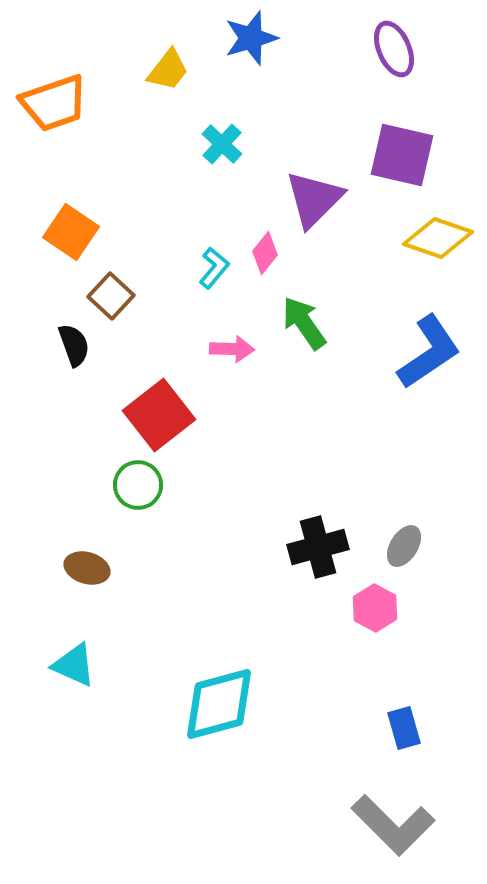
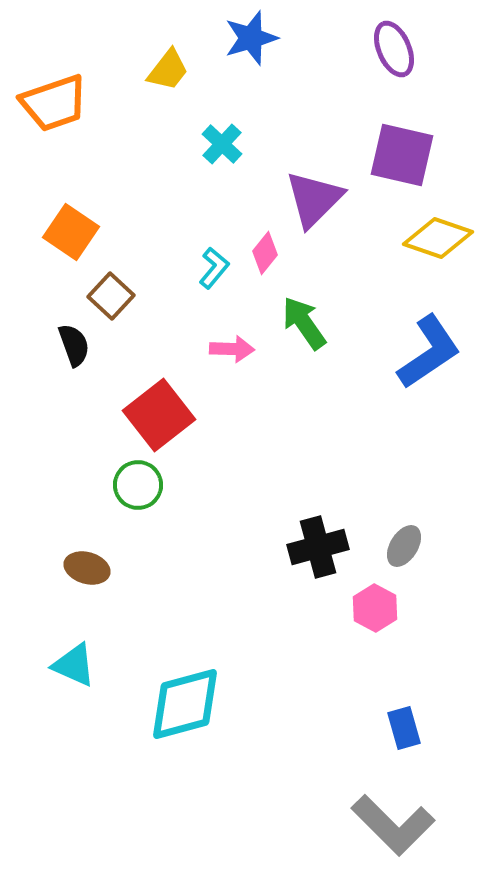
cyan diamond: moved 34 px left
